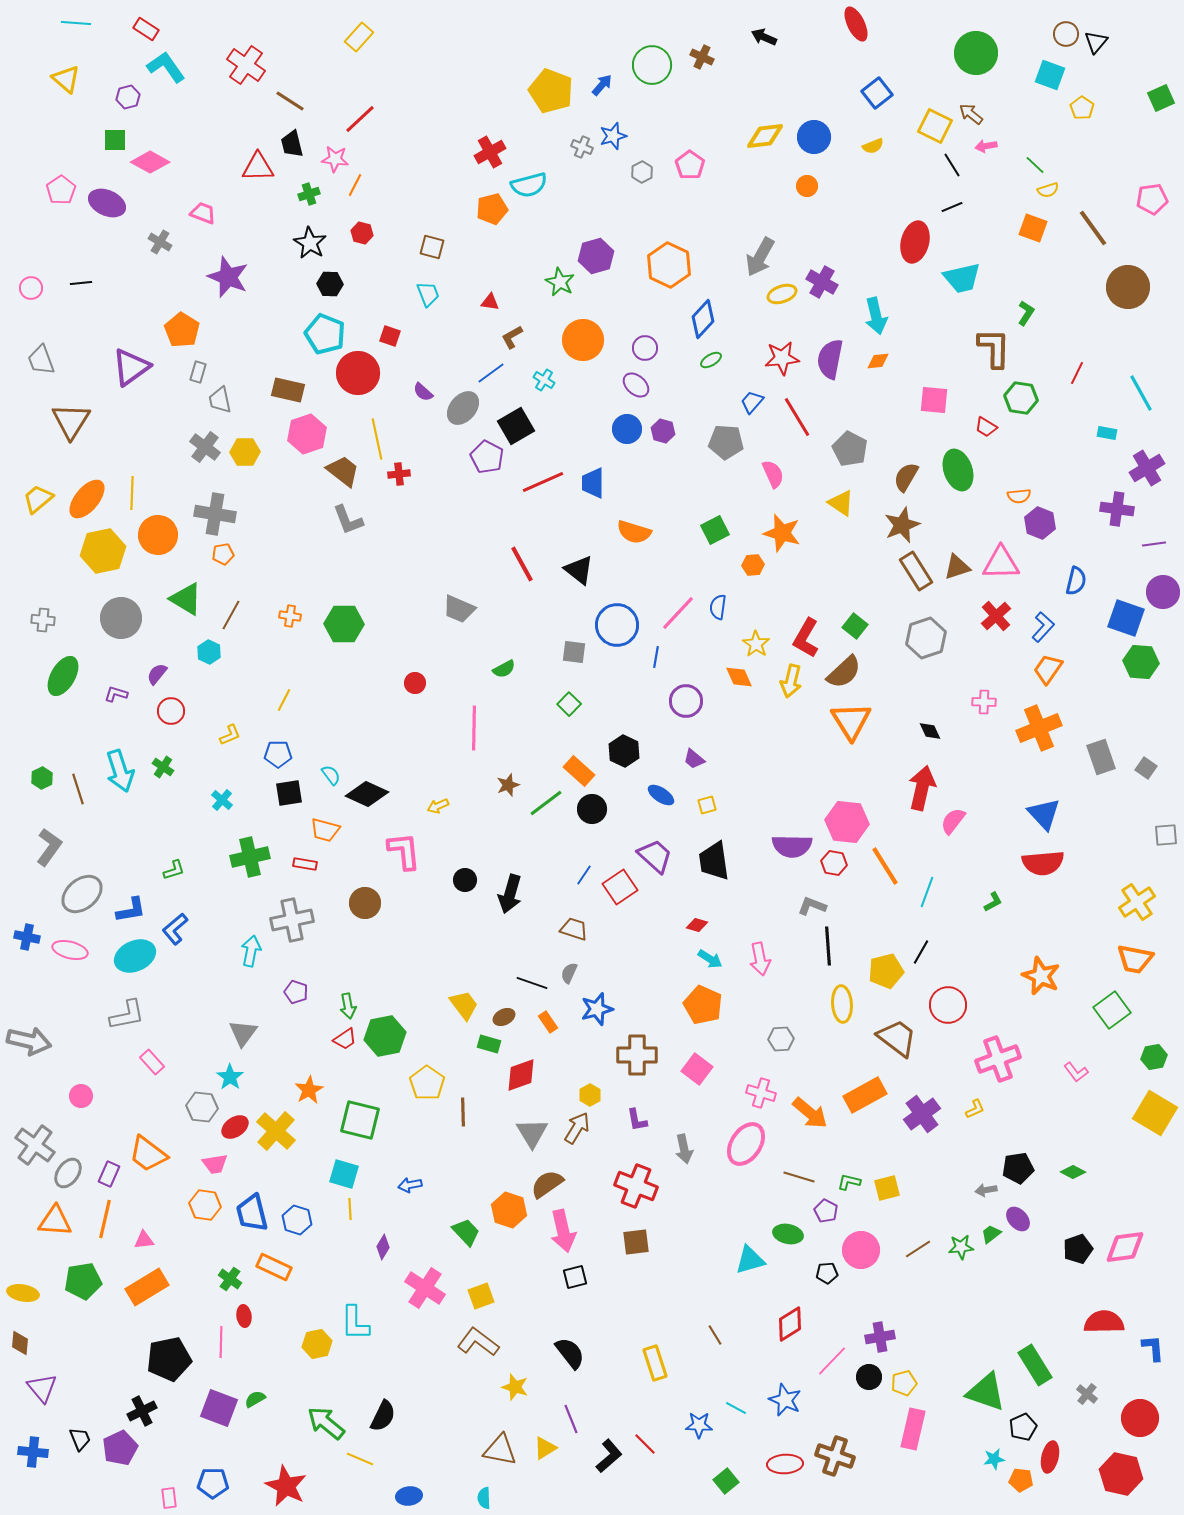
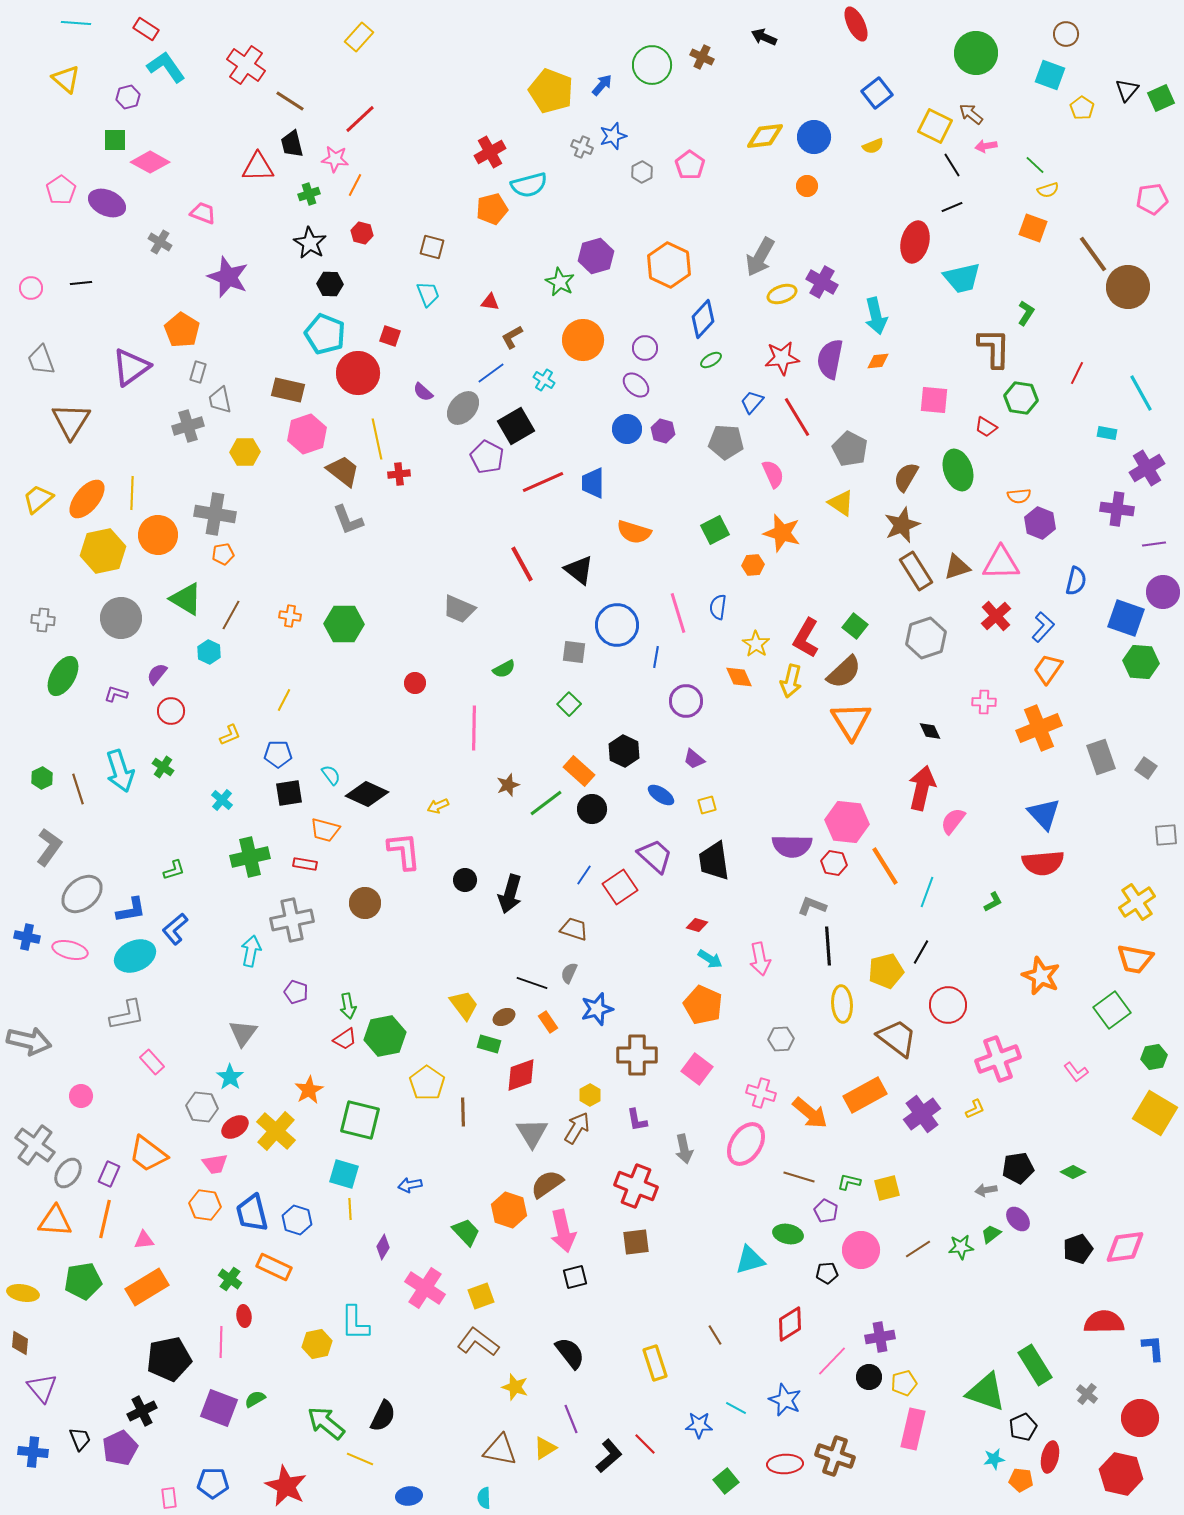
black triangle at (1096, 42): moved 31 px right, 48 px down
brown line at (1093, 228): moved 26 px down
gray cross at (205, 447): moved 17 px left, 21 px up; rotated 36 degrees clockwise
pink line at (678, 613): rotated 60 degrees counterclockwise
